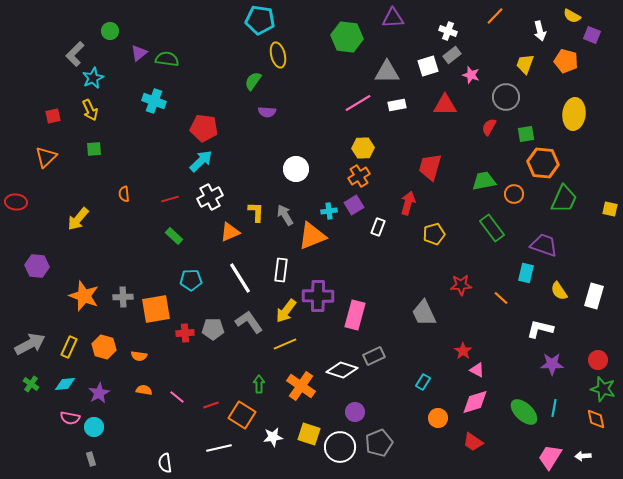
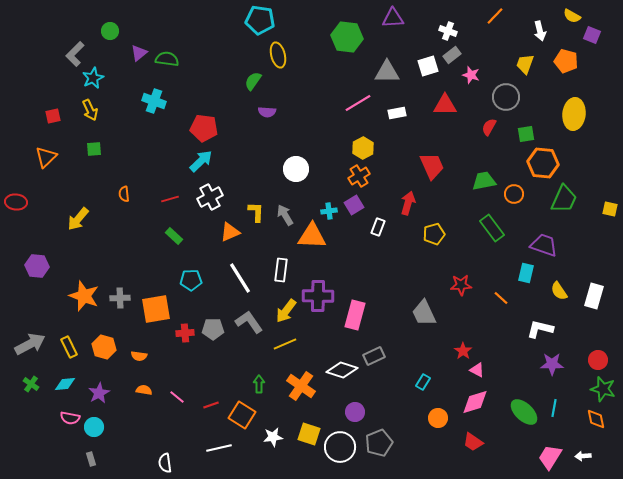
white rectangle at (397, 105): moved 8 px down
yellow hexagon at (363, 148): rotated 25 degrees counterclockwise
red trapezoid at (430, 167): moved 2 px right, 1 px up; rotated 140 degrees clockwise
orange triangle at (312, 236): rotated 24 degrees clockwise
gray cross at (123, 297): moved 3 px left, 1 px down
yellow rectangle at (69, 347): rotated 50 degrees counterclockwise
